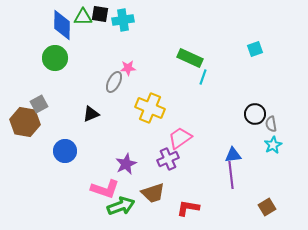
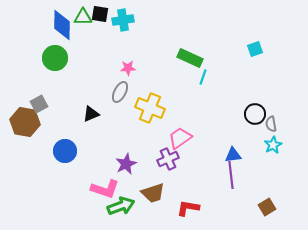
gray ellipse: moved 6 px right, 10 px down
